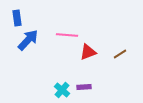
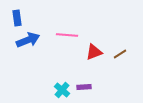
blue arrow: rotated 25 degrees clockwise
red triangle: moved 6 px right
